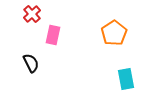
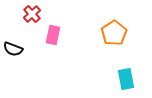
black semicircle: moved 18 px left, 14 px up; rotated 138 degrees clockwise
